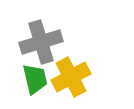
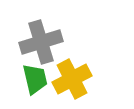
yellow cross: moved 1 px right, 2 px down
